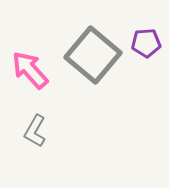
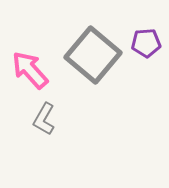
gray L-shape: moved 9 px right, 12 px up
